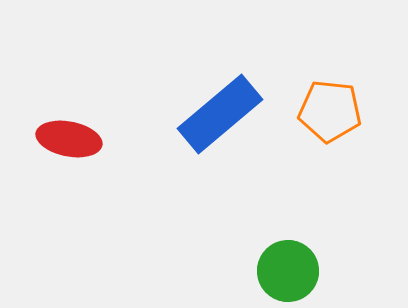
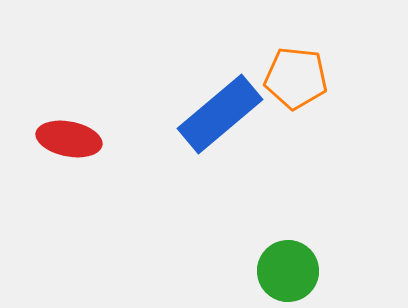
orange pentagon: moved 34 px left, 33 px up
